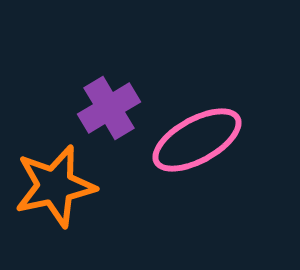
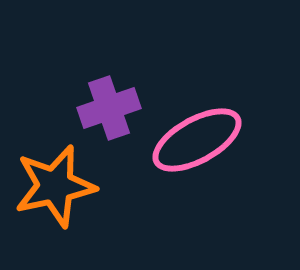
purple cross: rotated 12 degrees clockwise
